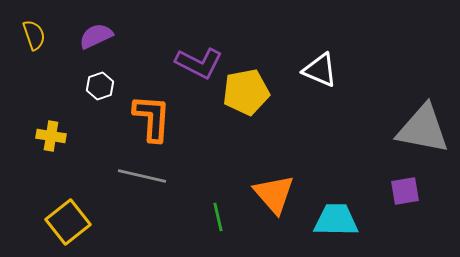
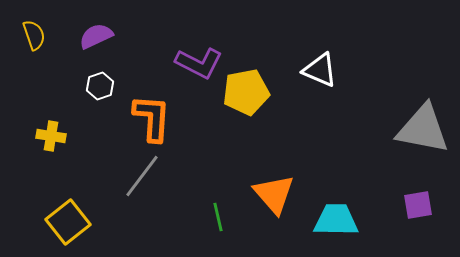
gray line: rotated 66 degrees counterclockwise
purple square: moved 13 px right, 14 px down
